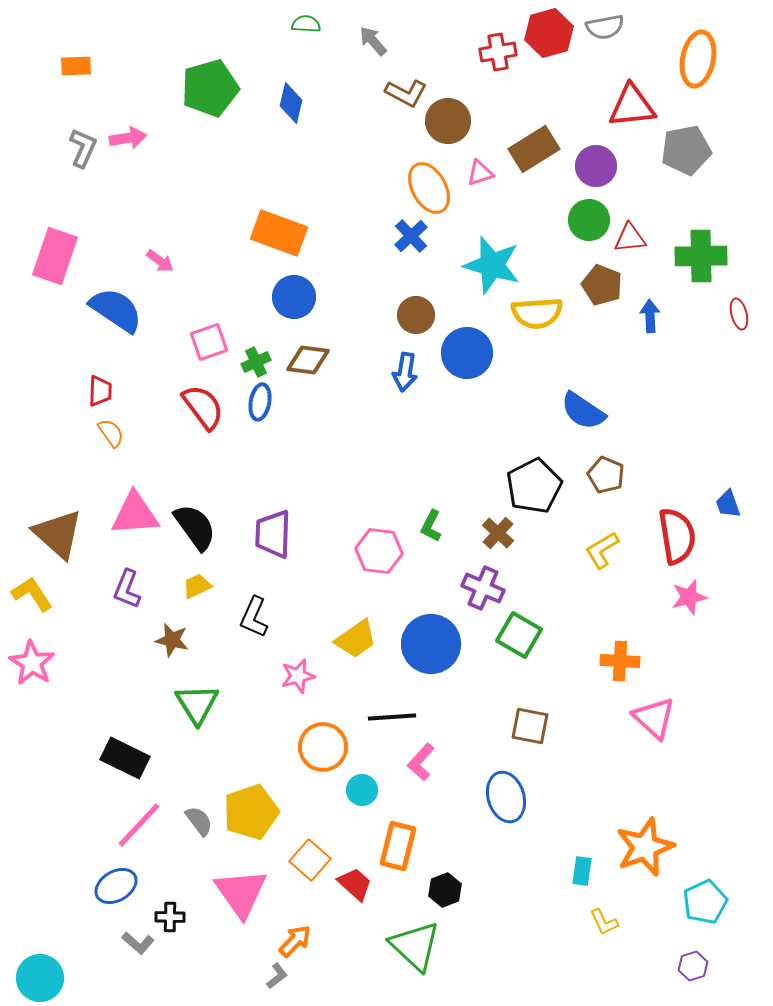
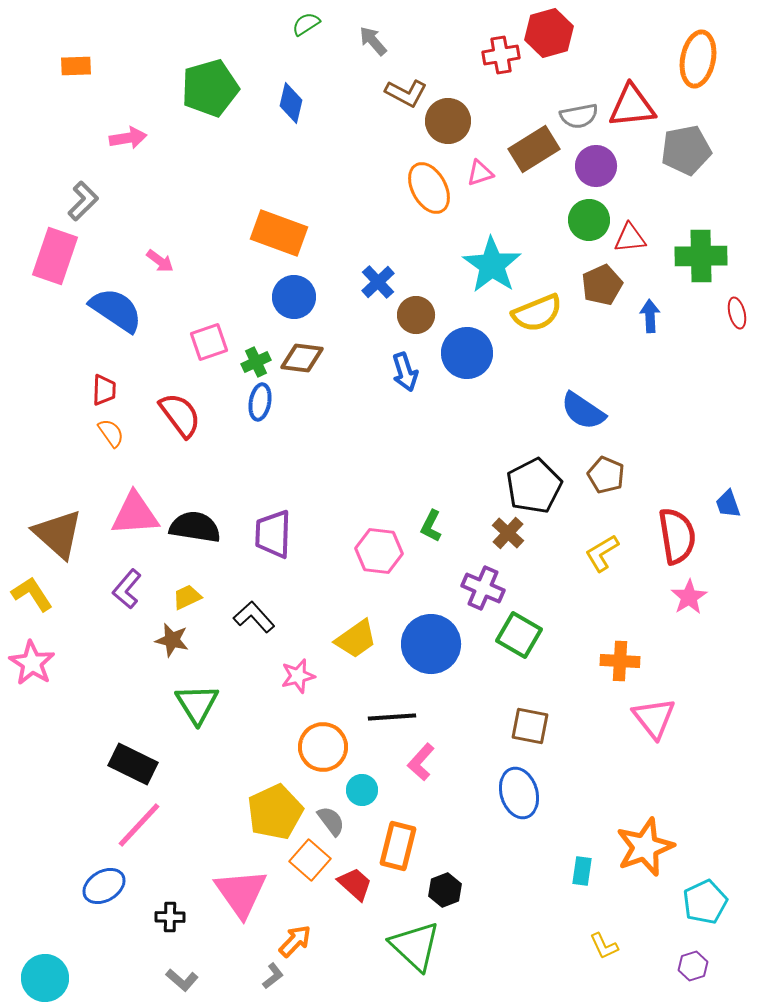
green semicircle at (306, 24): rotated 36 degrees counterclockwise
gray semicircle at (605, 27): moved 26 px left, 89 px down
red cross at (498, 52): moved 3 px right, 3 px down
gray L-shape at (83, 148): moved 53 px down; rotated 21 degrees clockwise
blue cross at (411, 236): moved 33 px left, 46 px down
cyan star at (492, 265): rotated 18 degrees clockwise
brown pentagon at (602, 285): rotated 27 degrees clockwise
yellow semicircle at (537, 313): rotated 18 degrees counterclockwise
red ellipse at (739, 314): moved 2 px left, 1 px up
brown diamond at (308, 360): moved 6 px left, 2 px up
blue arrow at (405, 372): rotated 27 degrees counterclockwise
red trapezoid at (100, 391): moved 4 px right, 1 px up
red semicircle at (203, 407): moved 23 px left, 8 px down
black semicircle at (195, 527): rotated 45 degrees counterclockwise
brown cross at (498, 533): moved 10 px right
yellow L-shape at (602, 550): moved 3 px down
yellow trapezoid at (197, 586): moved 10 px left, 11 px down
purple L-shape at (127, 589): rotated 18 degrees clockwise
pink star at (689, 597): rotated 18 degrees counterclockwise
black L-shape at (254, 617): rotated 114 degrees clockwise
pink triangle at (654, 718): rotated 9 degrees clockwise
black rectangle at (125, 758): moved 8 px right, 6 px down
blue ellipse at (506, 797): moved 13 px right, 4 px up
yellow pentagon at (251, 812): moved 24 px right; rotated 6 degrees counterclockwise
gray semicircle at (199, 821): moved 132 px right
blue ellipse at (116, 886): moved 12 px left
yellow L-shape at (604, 922): moved 24 px down
gray L-shape at (138, 943): moved 44 px right, 37 px down
gray L-shape at (277, 976): moved 4 px left
cyan circle at (40, 978): moved 5 px right
